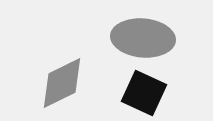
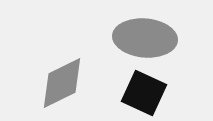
gray ellipse: moved 2 px right
